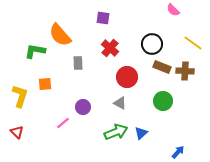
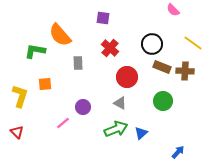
green arrow: moved 3 px up
